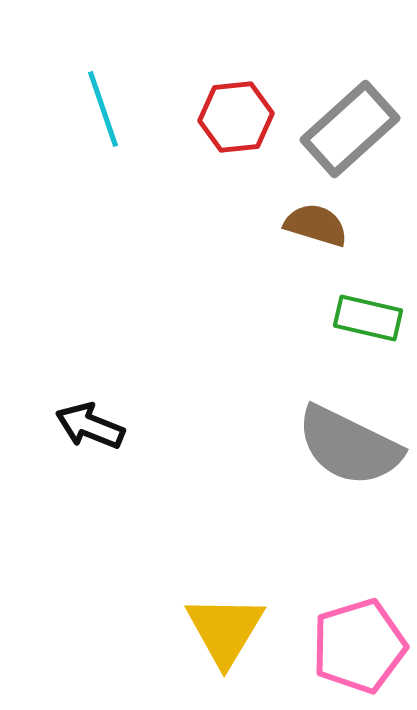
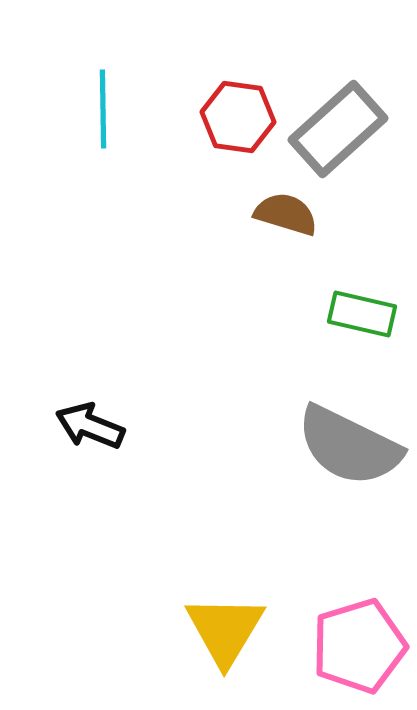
cyan line: rotated 18 degrees clockwise
red hexagon: moved 2 px right; rotated 14 degrees clockwise
gray rectangle: moved 12 px left
brown semicircle: moved 30 px left, 11 px up
green rectangle: moved 6 px left, 4 px up
